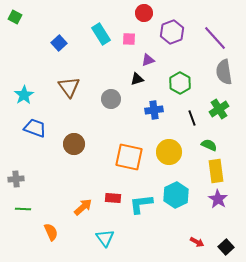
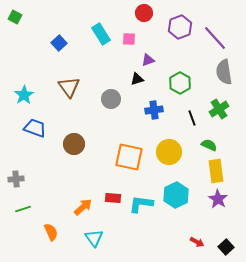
purple hexagon: moved 8 px right, 5 px up
cyan L-shape: rotated 15 degrees clockwise
green line: rotated 21 degrees counterclockwise
cyan triangle: moved 11 px left
